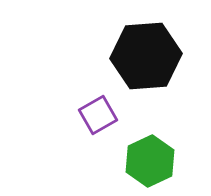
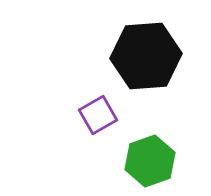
green hexagon: rotated 6 degrees clockwise
